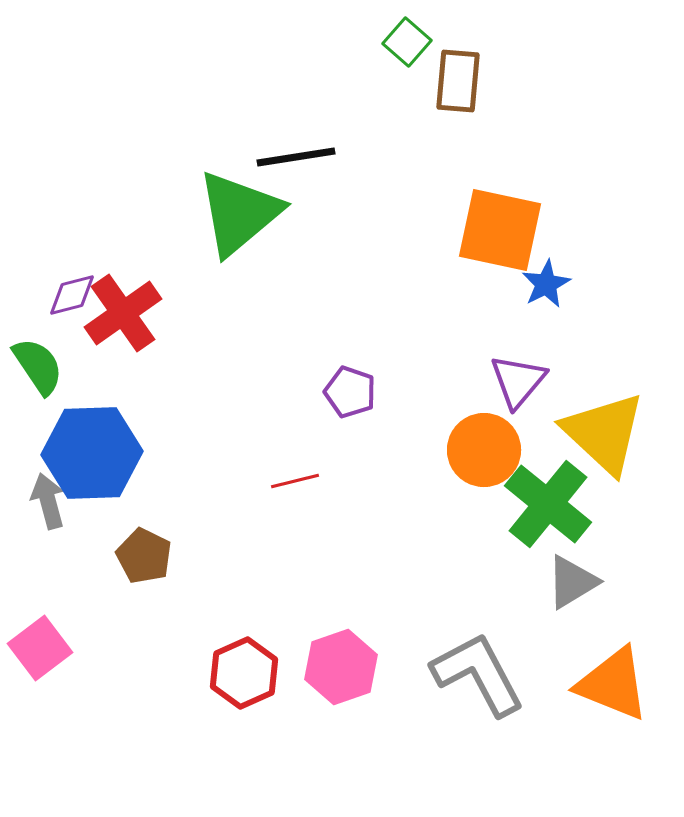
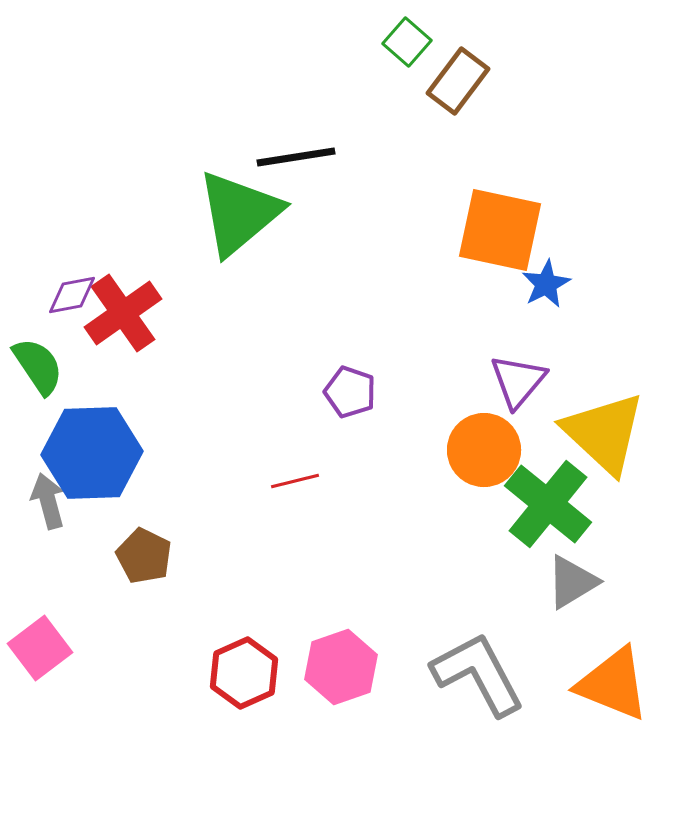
brown rectangle: rotated 32 degrees clockwise
purple diamond: rotated 4 degrees clockwise
